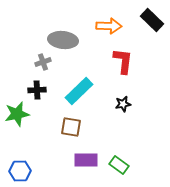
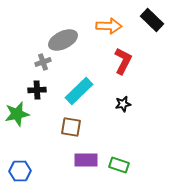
gray ellipse: rotated 32 degrees counterclockwise
red L-shape: rotated 20 degrees clockwise
green rectangle: rotated 18 degrees counterclockwise
